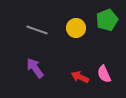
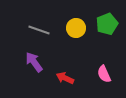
green pentagon: moved 4 px down
gray line: moved 2 px right
purple arrow: moved 1 px left, 6 px up
red arrow: moved 15 px left, 1 px down
